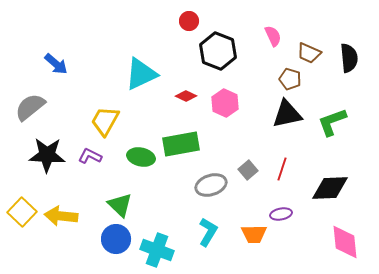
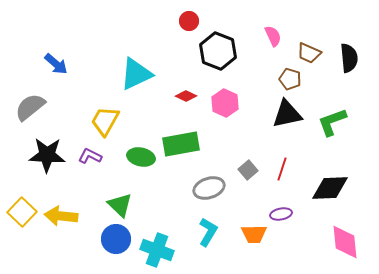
cyan triangle: moved 5 px left
gray ellipse: moved 2 px left, 3 px down
